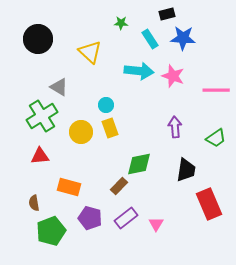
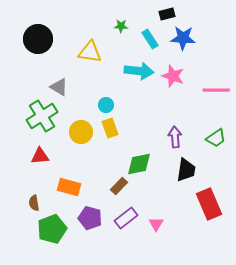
green star: moved 3 px down
yellow triangle: rotated 35 degrees counterclockwise
purple arrow: moved 10 px down
green pentagon: moved 1 px right, 2 px up
